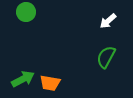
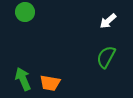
green circle: moved 1 px left
green arrow: rotated 85 degrees counterclockwise
